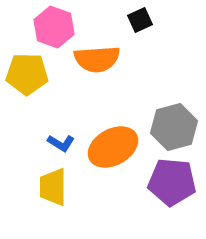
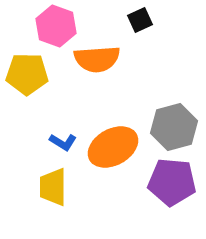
pink hexagon: moved 2 px right, 1 px up
blue L-shape: moved 2 px right, 1 px up
